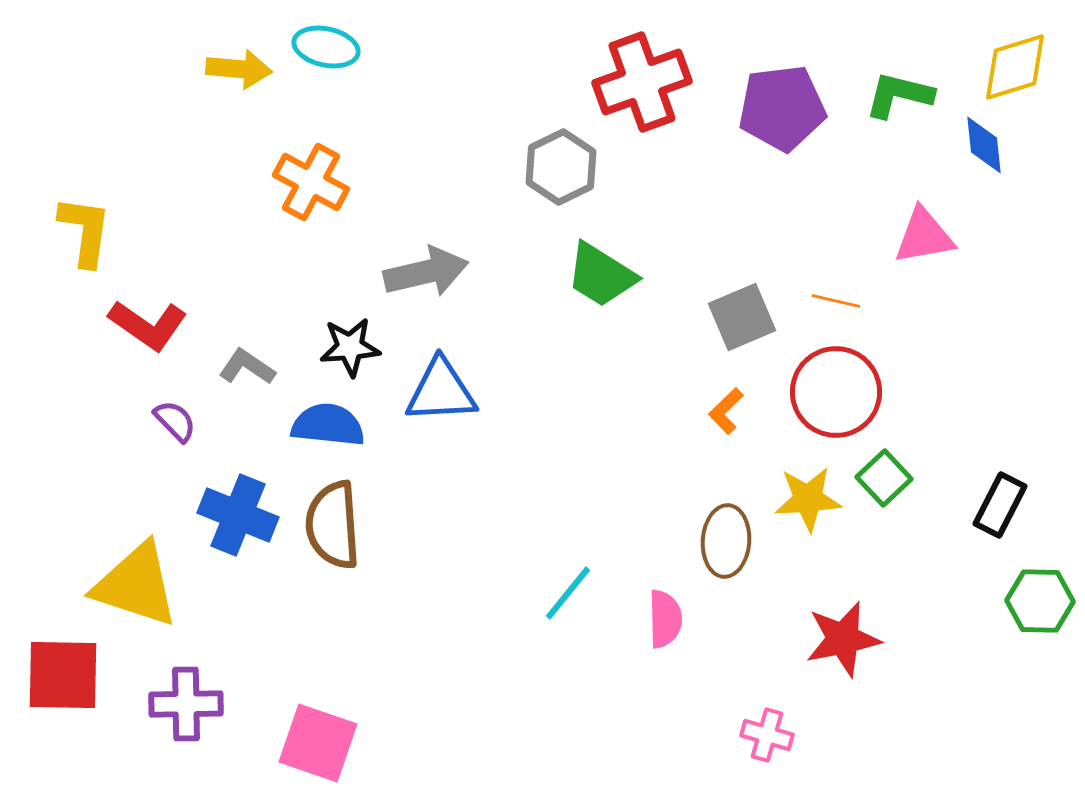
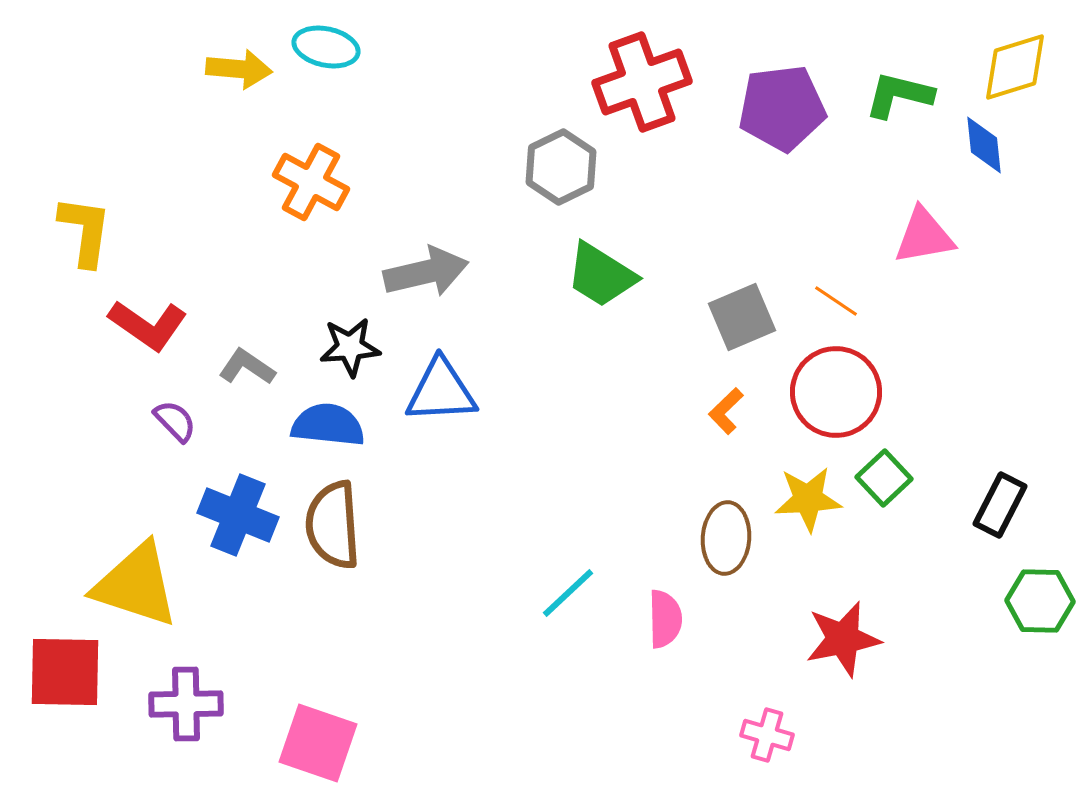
orange line: rotated 21 degrees clockwise
brown ellipse: moved 3 px up
cyan line: rotated 8 degrees clockwise
red square: moved 2 px right, 3 px up
